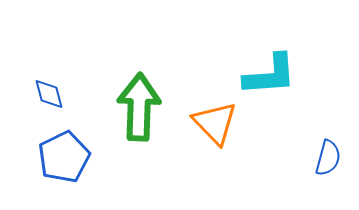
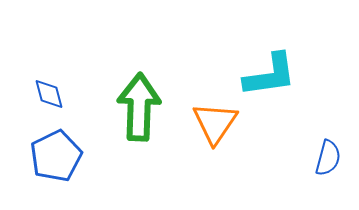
cyan L-shape: rotated 4 degrees counterclockwise
orange triangle: rotated 18 degrees clockwise
blue pentagon: moved 8 px left, 1 px up
